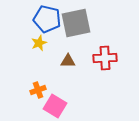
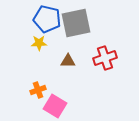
yellow star: rotated 21 degrees clockwise
red cross: rotated 15 degrees counterclockwise
